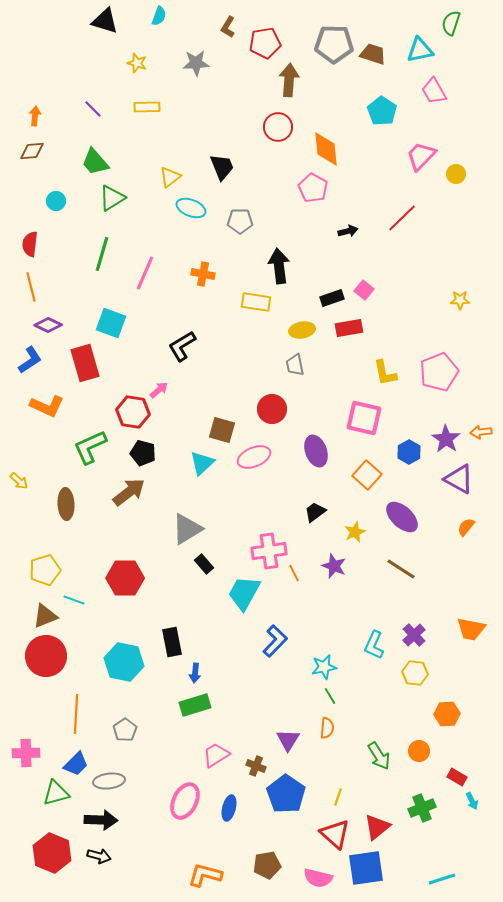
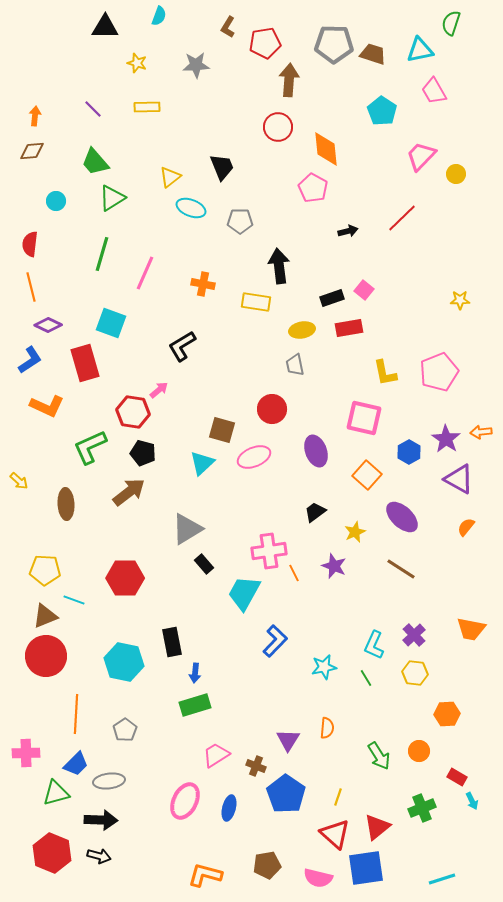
black triangle at (105, 21): moved 6 px down; rotated 16 degrees counterclockwise
gray star at (196, 63): moved 2 px down
orange cross at (203, 274): moved 10 px down
yellow pentagon at (45, 570): rotated 20 degrees clockwise
green line at (330, 696): moved 36 px right, 18 px up
